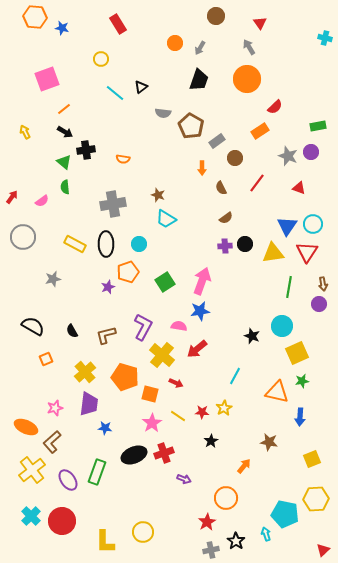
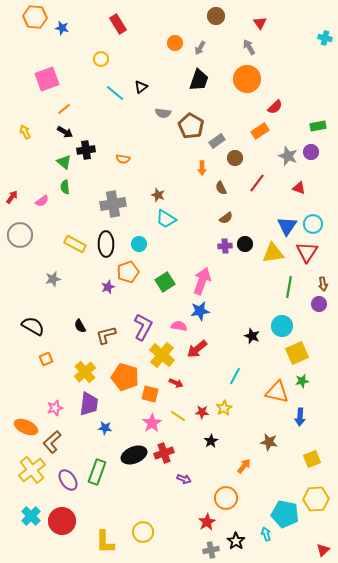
gray circle at (23, 237): moved 3 px left, 2 px up
black semicircle at (72, 331): moved 8 px right, 5 px up
